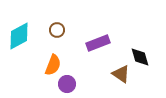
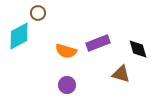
brown circle: moved 19 px left, 17 px up
black diamond: moved 2 px left, 8 px up
orange semicircle: moved 13 px right, 14 px up; rotated 85 degrees clockwise
brown triangle: rotated 18 degrees counterclockwise
purple circle: moved 1 px down
